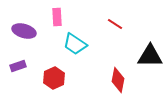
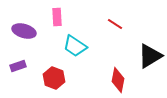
cyan trapezoid: moved 2 px down
black triangle: rotated 32 degrees counterclockwise
red hexagon: rotated 15 degrees counterclockwise
